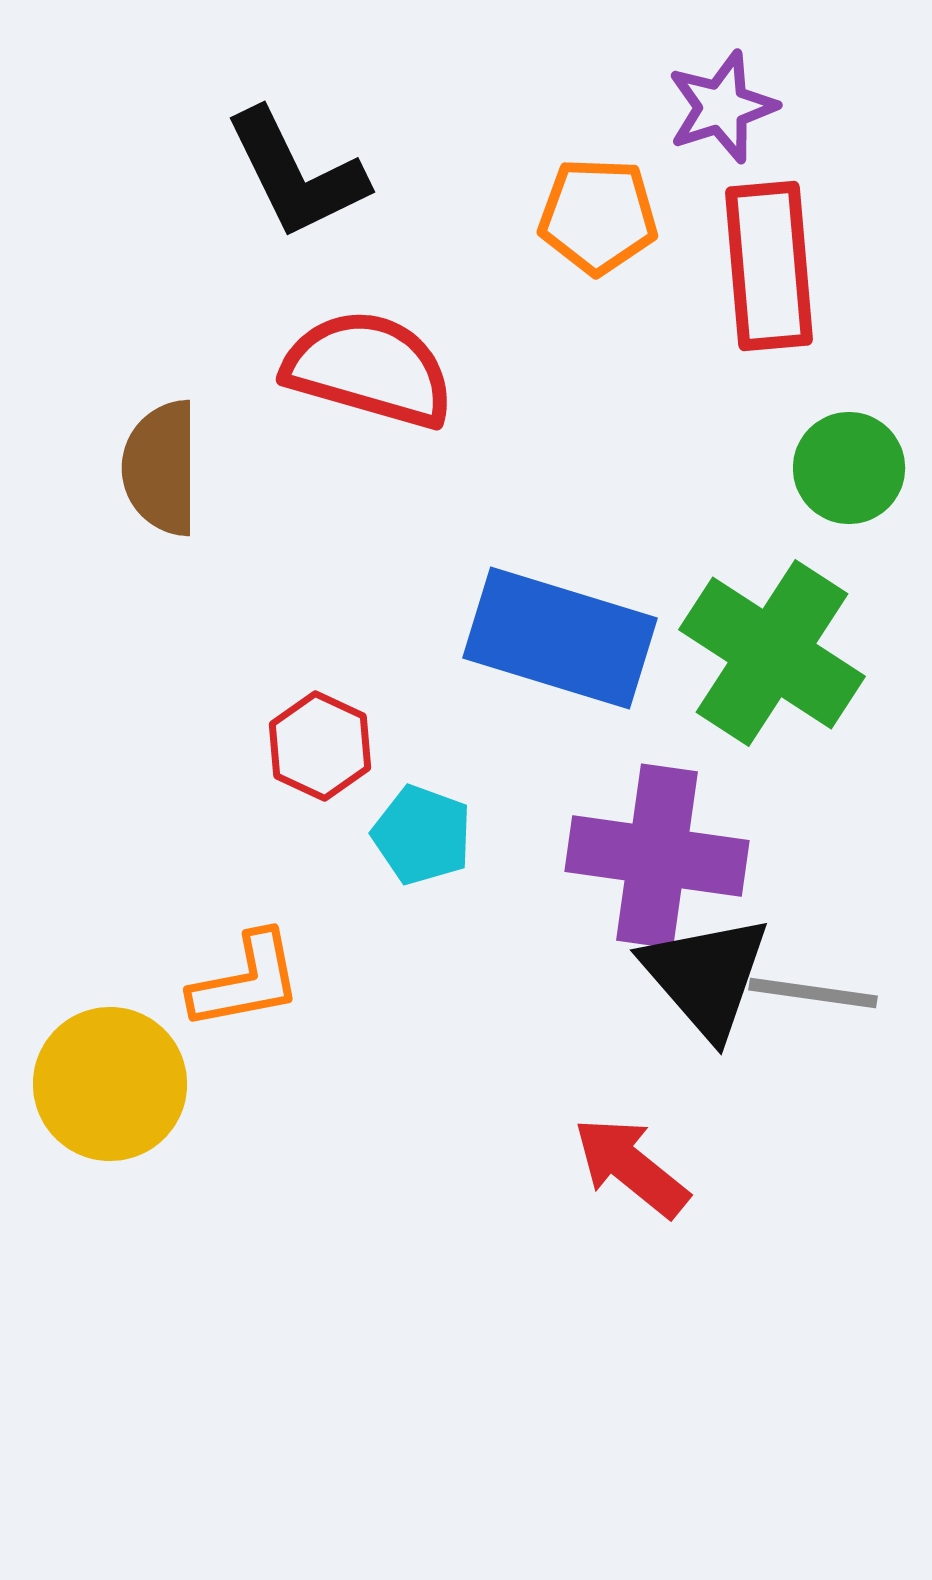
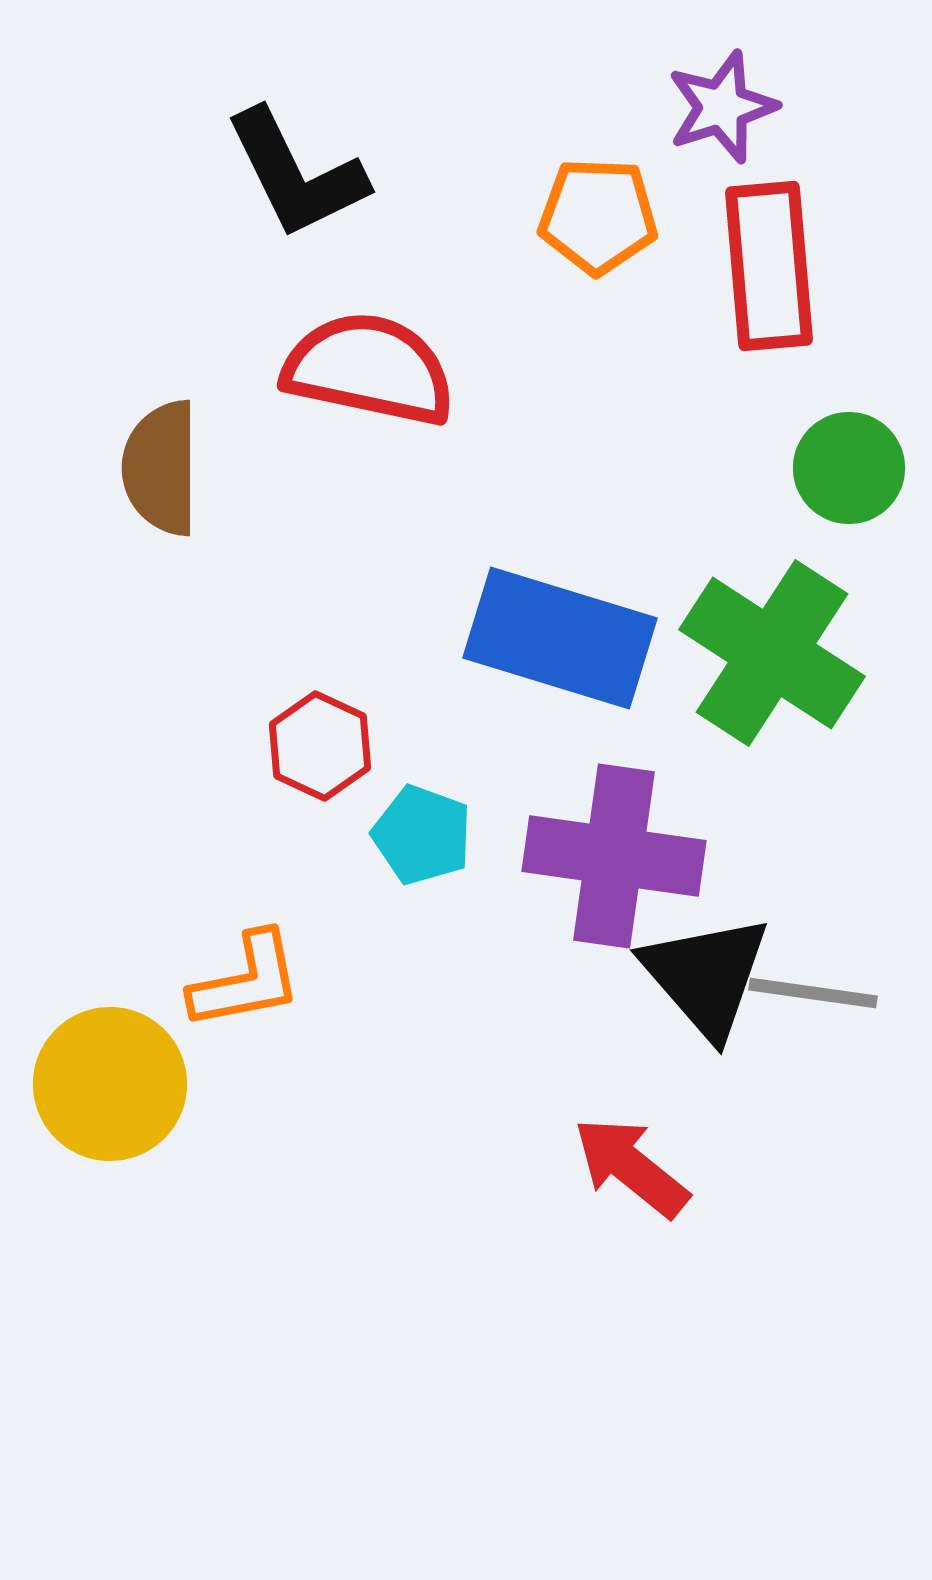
red semicircle: rotated 4 degrees counterclockwise
purple cross: moved 43 px left
